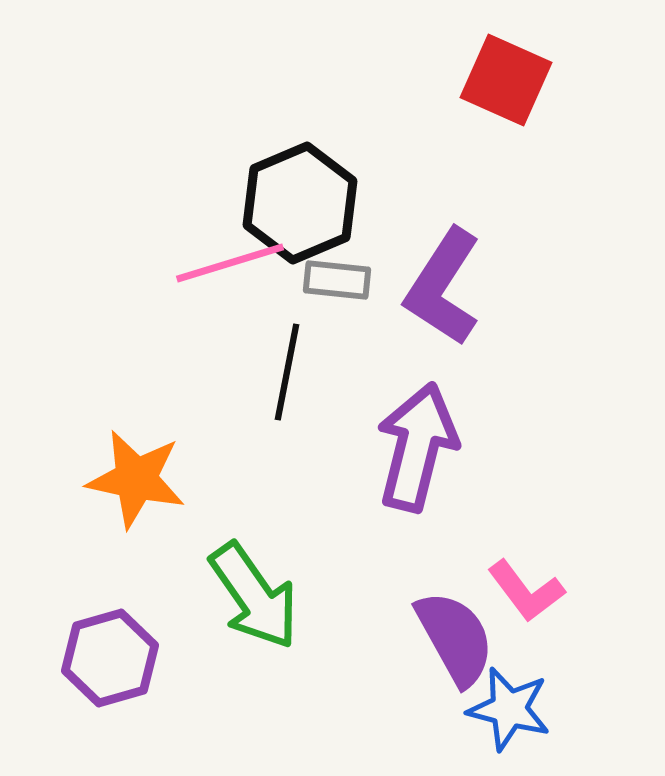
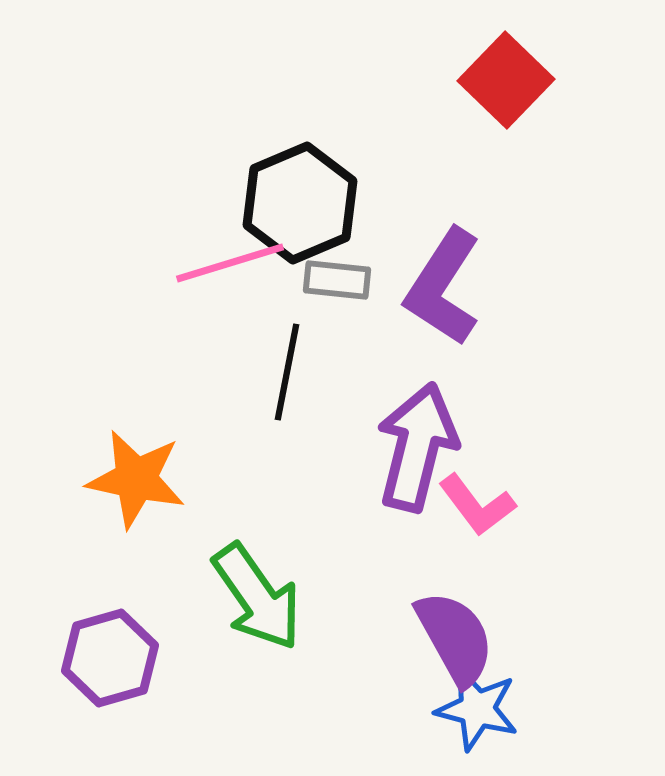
red square: rotated 20 degrees clockwise
pink L-shape: moved 49 px left, 86 px up
green arrow: moved 3 px right, 1 px down
blue star: moved 32 px left
